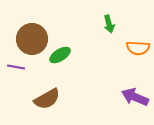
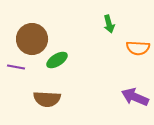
green ellipse: moved 3 px left, 5 px down
brown semicircle: rotated 32 degrees clockwise
